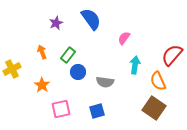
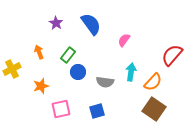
blue semicircle: moved 5 px down
purple star: rotated 16 degrees counterclockwise
pink semicircle: moved 2 px down
orange arrow: moved 3 px left
cyan arrow: moved 4 px left, 7 px down
orange semicircle: moved 5 px left, 1 px down; rotated 114 degrees counterclockwise
orange star: moved 1 px left, 1 px down; rotated 21 degrees clockwise
brown square: moved 1 px down
